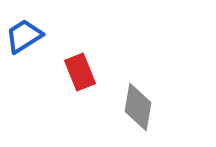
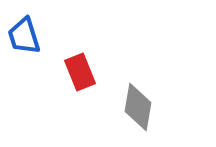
blue trapezoid: rotated 75 degrees counterclockwise
